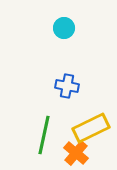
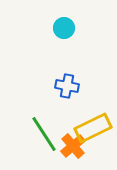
yellow rectangle: moved 2 px right
green line: moved 1 px up; rotated 45 degrees counterclockwise
orange cross: moved 3 px left, 7 px up; rotated 10 degrees clockwise
